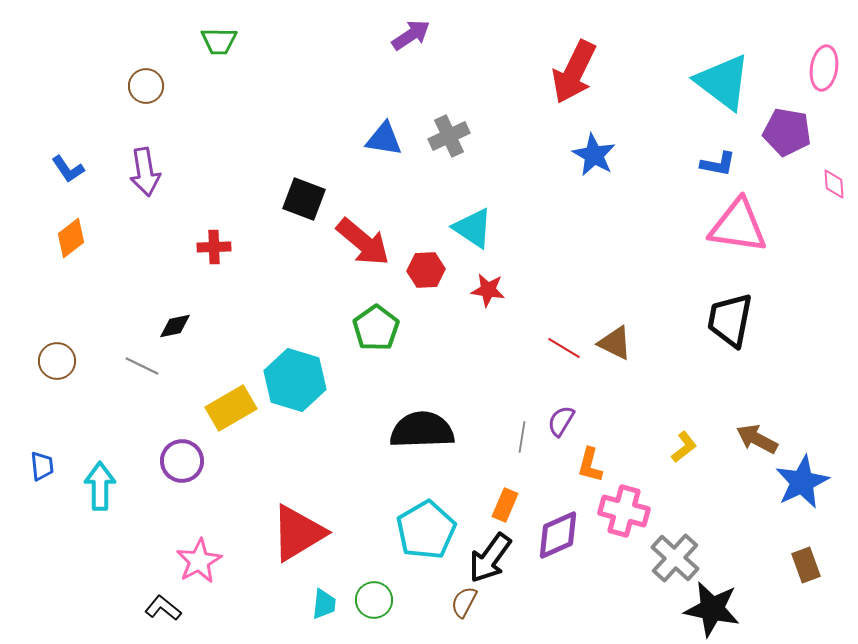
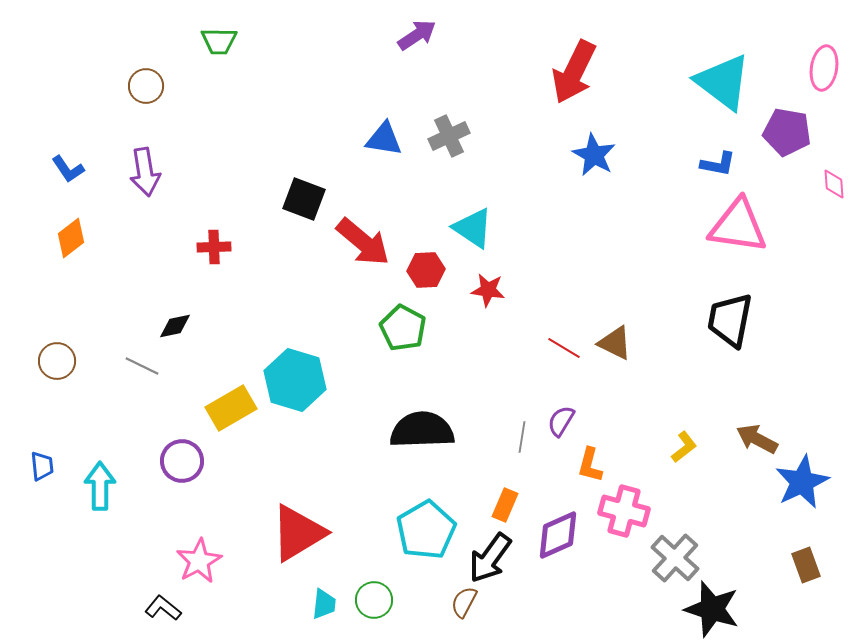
purple arrow at (411, 35): moved 6 px right
green pentagon at (376, 328): moved 27 px right; rotated 9 degrees counterclockwise
black star at (712, 609): rotated 6 degrees clockwise
